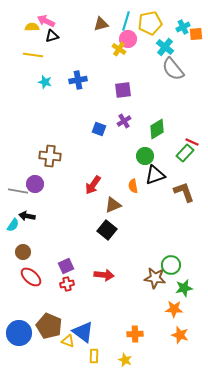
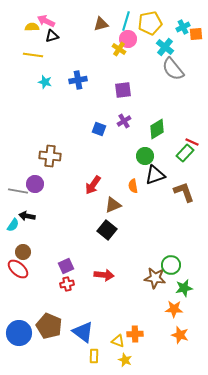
red ellipse at (31, 277): moved 13 px left, 8 px up
yellow triangle at (68, 341): moved 50 px right
